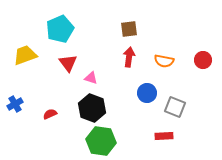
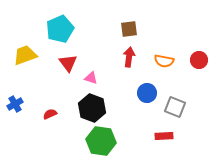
red circle: moved 4 px left
